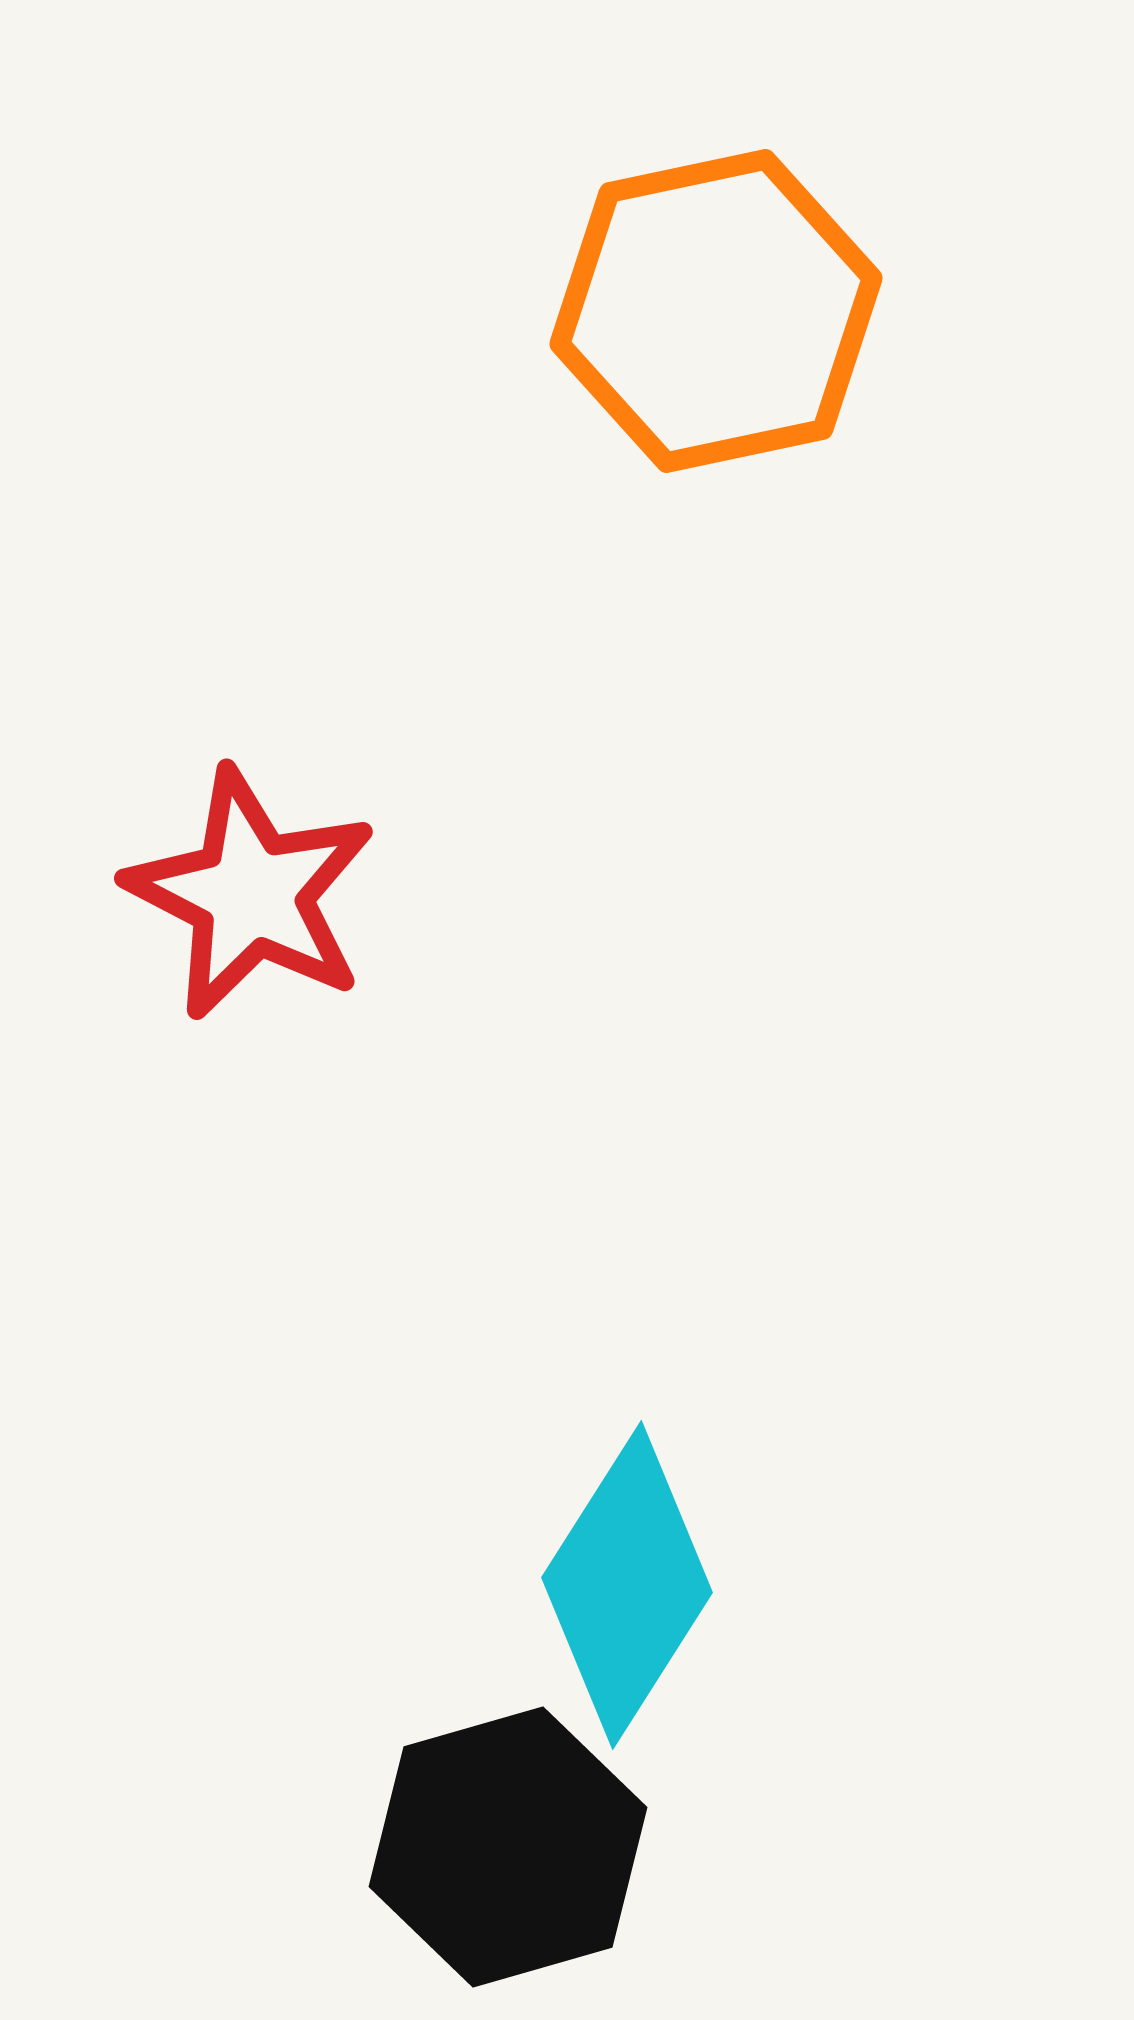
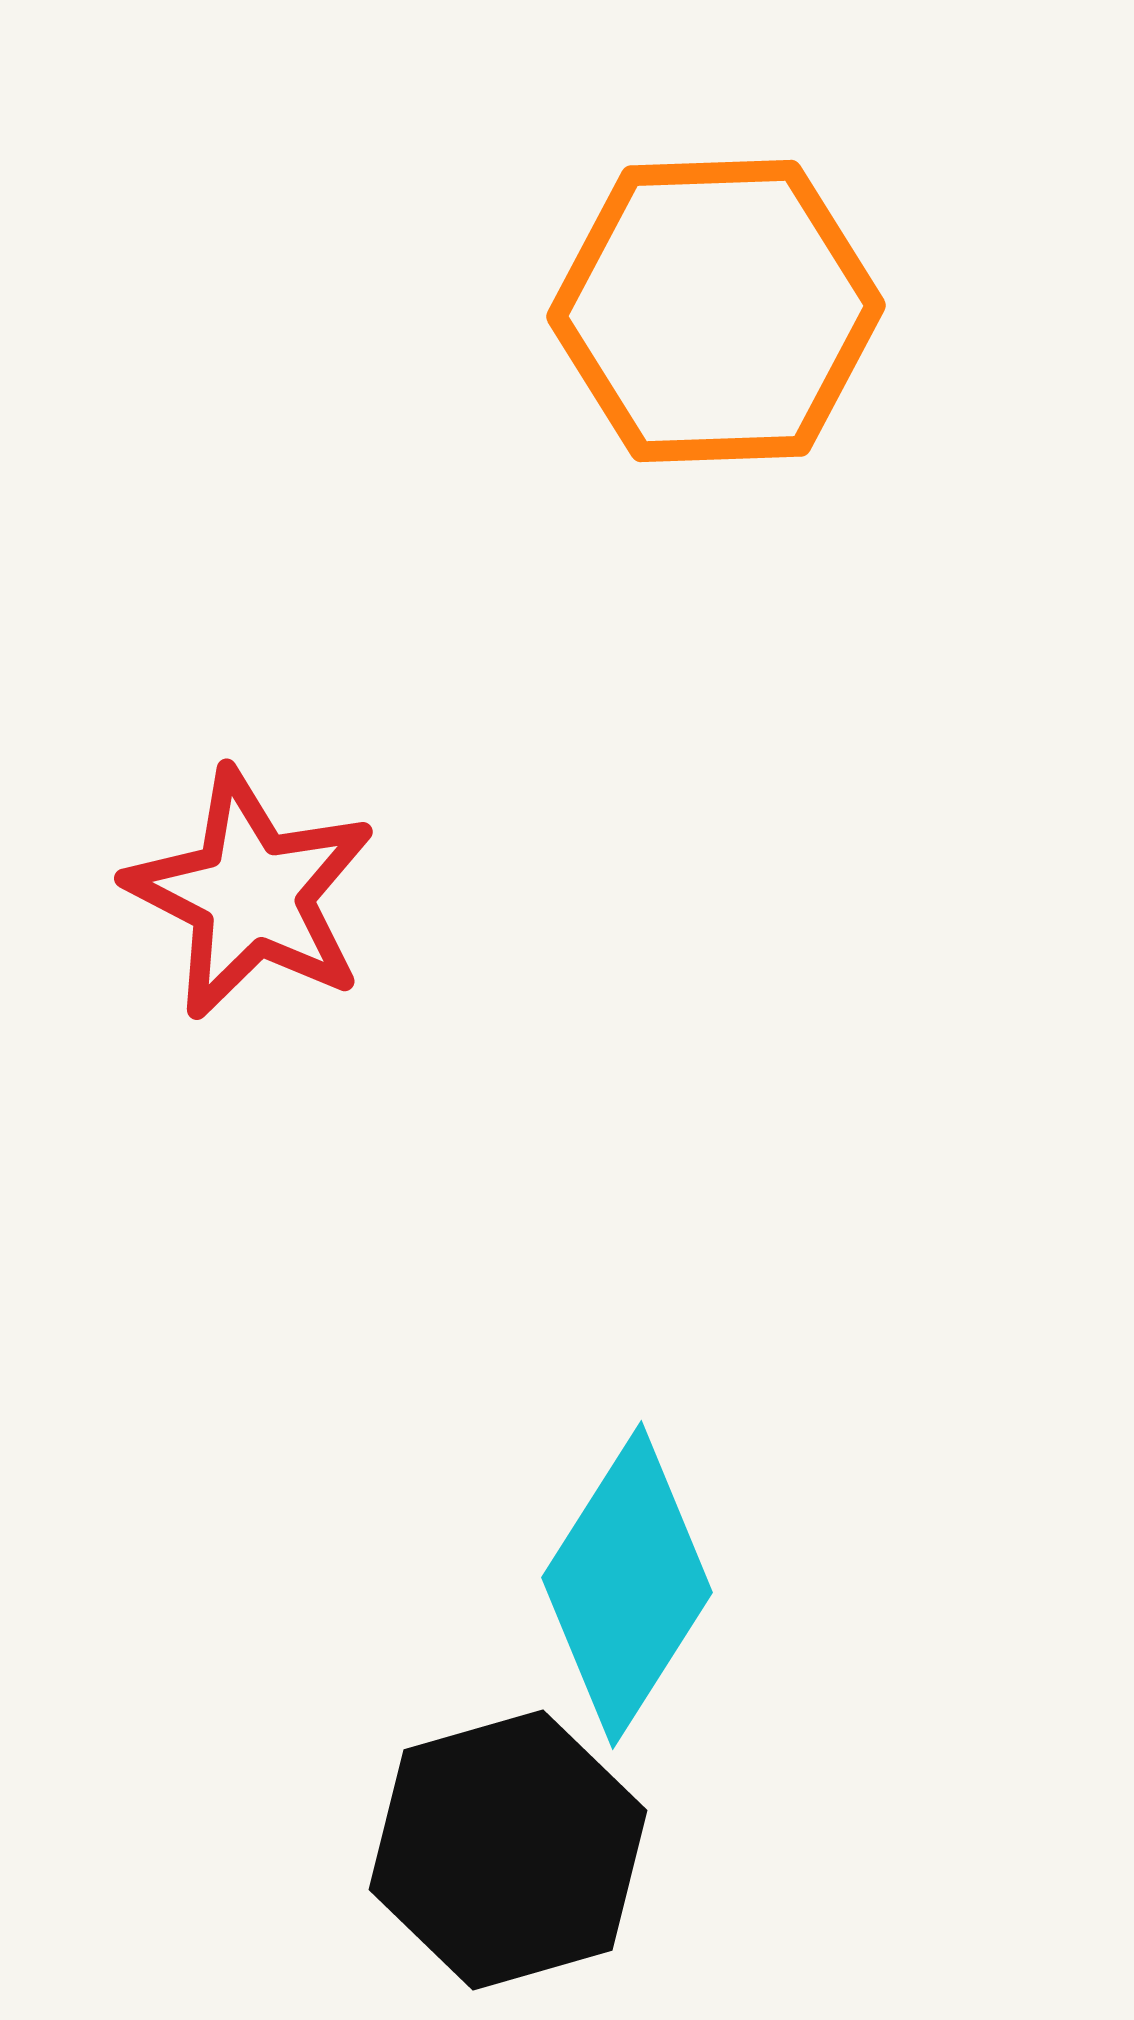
orange hexagon: rotated 10 degrees clockwise
black hexagon: moved 3 px down
